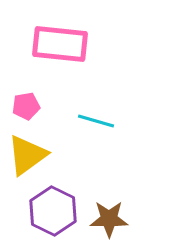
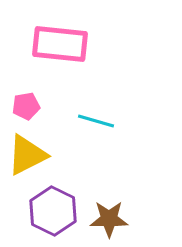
yellow triangle: rotated 9 degrees clockwise
